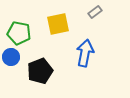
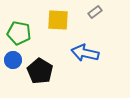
yellow square: moved 4 px up; rotated 15 degrees clockwise
blue arrow: rotated 88 degrees counterclockwise
blue circle: moved 2 px right, 3 px down
black pentagon: rotated 20 degrees counterclockwise
